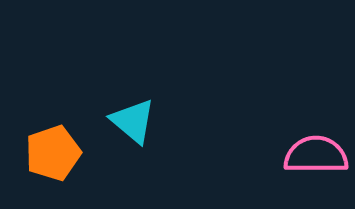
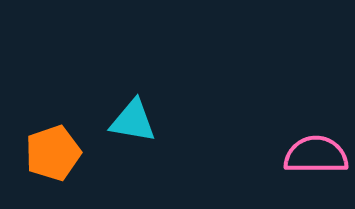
cyan triangle: rotated 30 degrees counterclockwise
